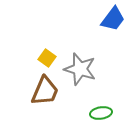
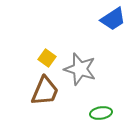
blue trapezoid: rotated 20 degrees clockwise
